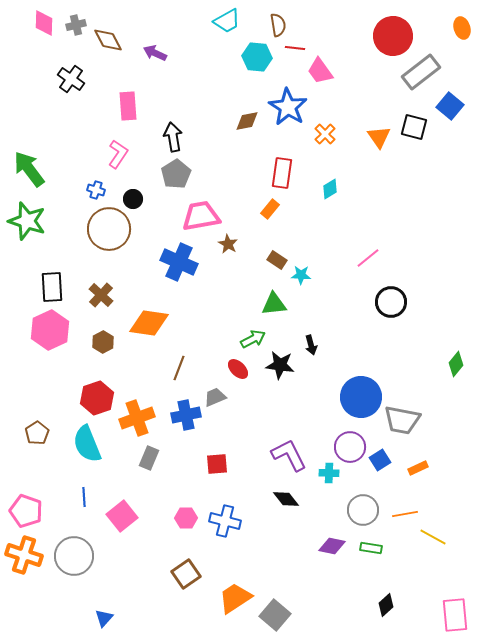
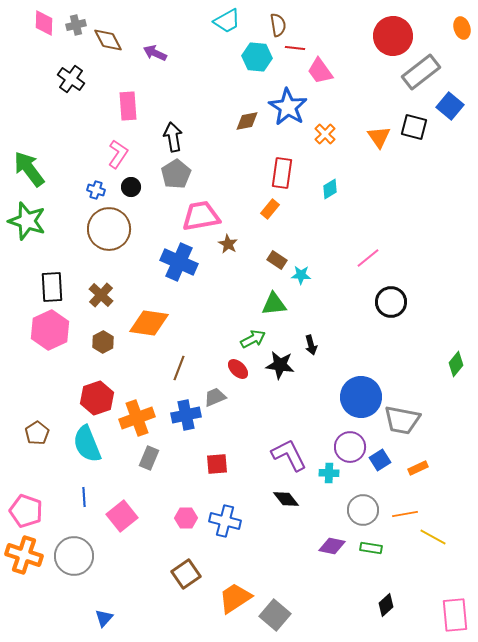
black circle at (133, 199): moved 2 px left, 12 px up
